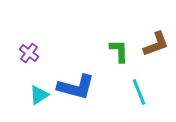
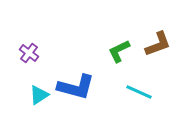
brown L-shape: moved 2 px right
green L-shape: rotated 115 degrees counterclockwise
cyan line: rotated 44 degrees counterclockwise
